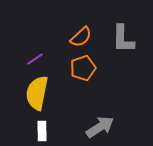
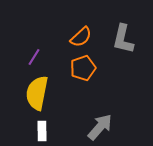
gray L-shape: rotated 12 degrees clockwise
purple line: moved 1 px left, 2 px up; rotated 24 degrees counterclockwise
gray arrow: rotated 16 degrees counterclockwise
